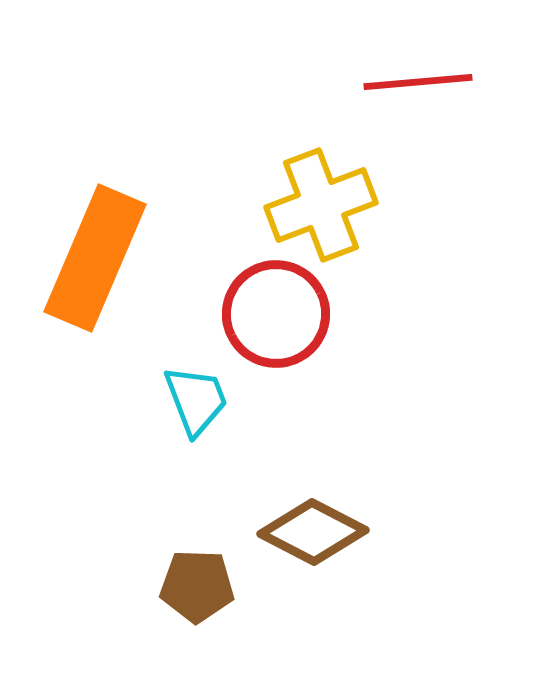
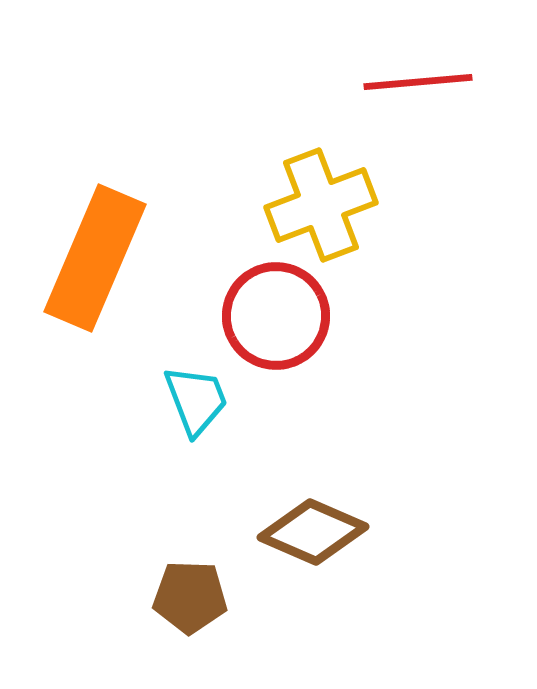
red circle: moved 2 px down
brown diamond: rotated 4 degrees counterclockwise
brown pentagon: moved 7 px left, 11 px down
